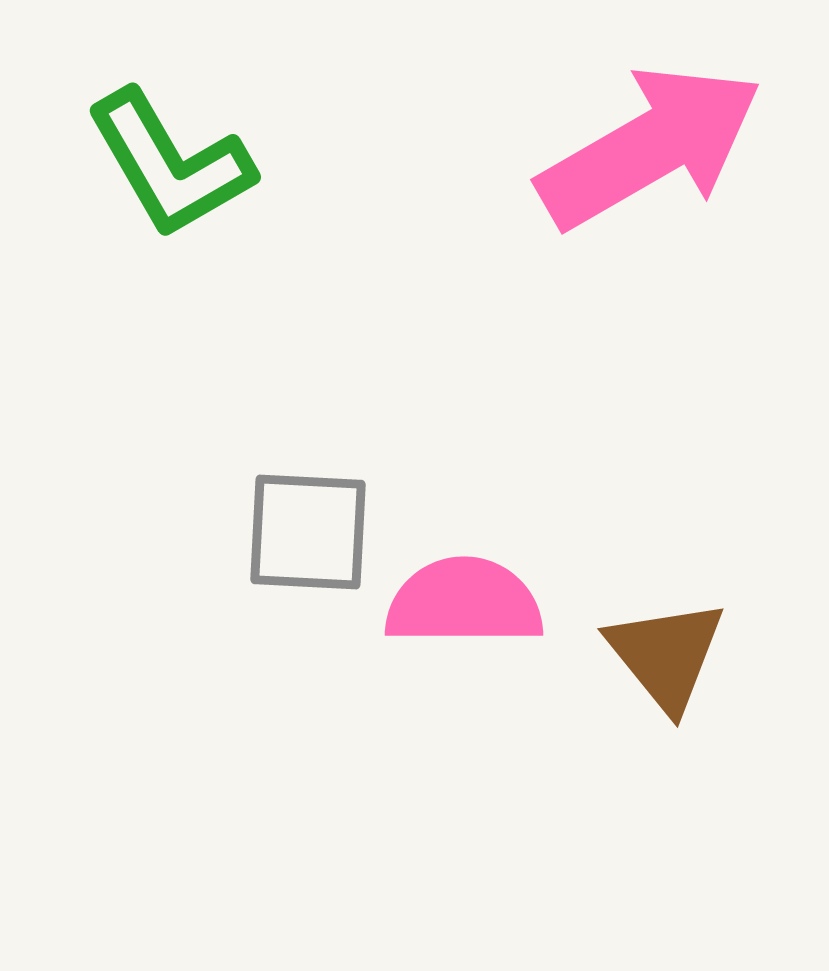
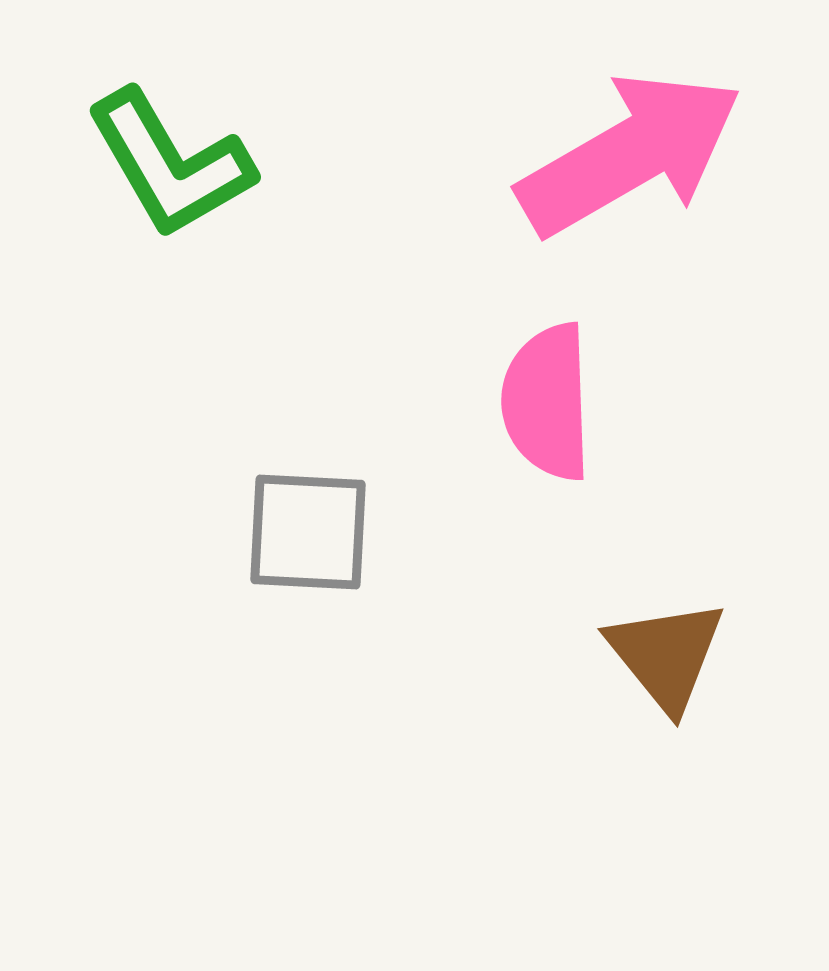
pink arrow: moved 20 px left, 7 px down
pink semicircle: moved 83 px right, 200 px up; rotated 92 degrees counterclockwise
